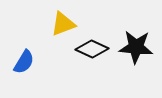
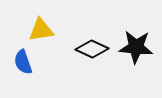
yellow triangle: moved 22 px left, 6 px down; rotated 12 degrees clockwise
blue semicircle: moved 1 px left; rotated 130 degrees clockwise
